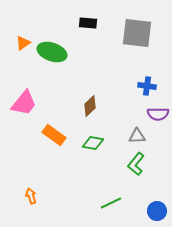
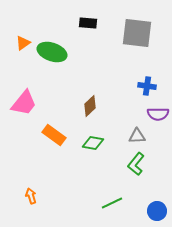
green line: moved 1 px right
